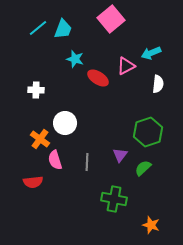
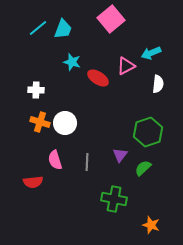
cyan star: moved 3 px left, 3 px down
orange cross: moved 17 px up; rotated 18 degrees counterclockwise
